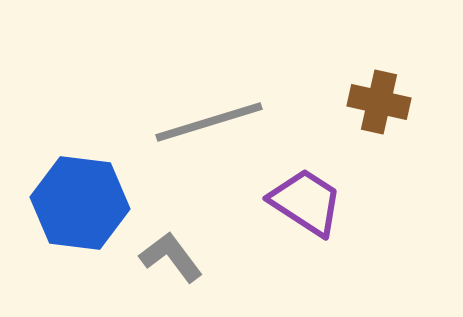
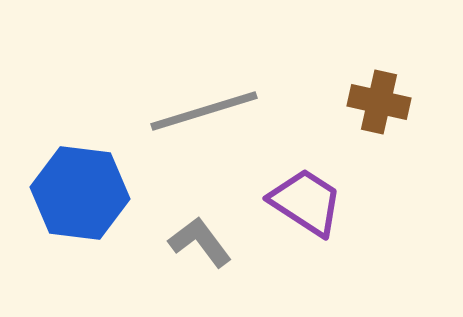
gray line: moved 5 px left, 11 px up
blue hexagon: moved 10 px up
gray L-shape: moved 29 px right, 15 px up
